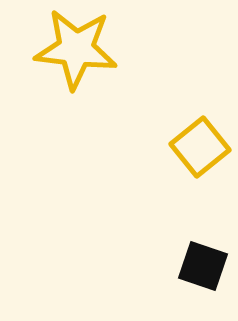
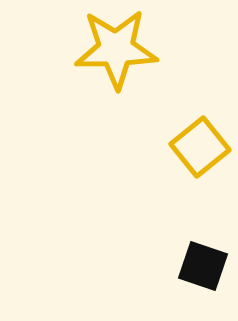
yellow star: moved 40 px right; rotated 8 degrees counterclockwise
